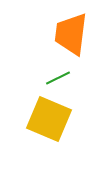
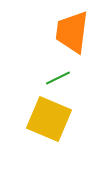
orange trapezoid: moved 1 px right, 2 px up
